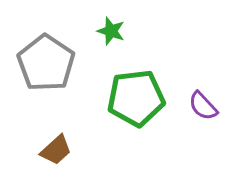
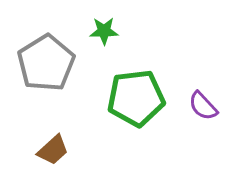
green star: moved 7 px left; rotated 20 degrees counterclockwise
gray pentagon: rotated 6 degrees clockwise
brown trapezoid: moved 3 px left
